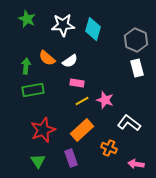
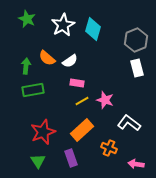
white star: rotated 25 degrees counterclockwise
gray hexagon: rotated 15 degrees clockwise
red star: moved 2 px down
